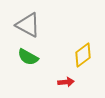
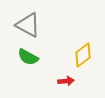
red arrow: moved 1 px up
